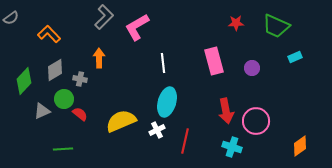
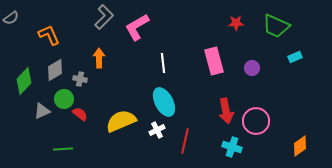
orange L-shape: moved 1 px down; rotated 20 degrees clockwise
cyan ellipse: moved 3 px left; rotated 44 degrees counterclockwise
